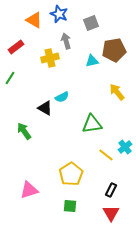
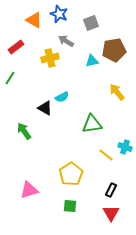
gray arrow: rotated 42 degrees counterclockwise
cyan cross: rotated 32 degrees counterclockwise
